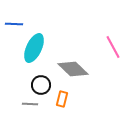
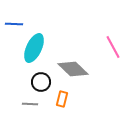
black circle: moved 3 px up
